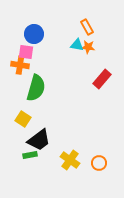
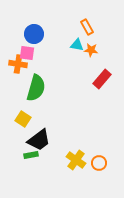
orange star: moved 3 px right, 3 px down
pink square: moved 1 px right, 1 px down
orange cross: moved 2 px left, 1 px up
green rectangle: moved 1 px right
yellow cross: moved 6 px right
